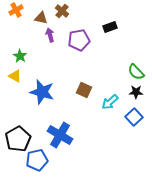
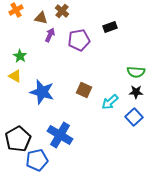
purple arrow: rotated 40 degrees clockwise
green semicircle: rotated 42 degrees counterclockwise
